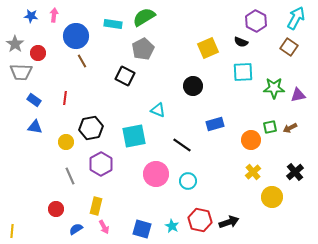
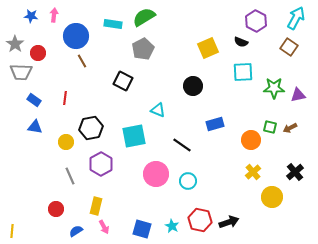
black square at (125, 76): moved 2 px left, 5 px down
green square at (270, 127): rotated 24 degrees clockwise
blue semicircle at (76, 229): moved 2 px down
